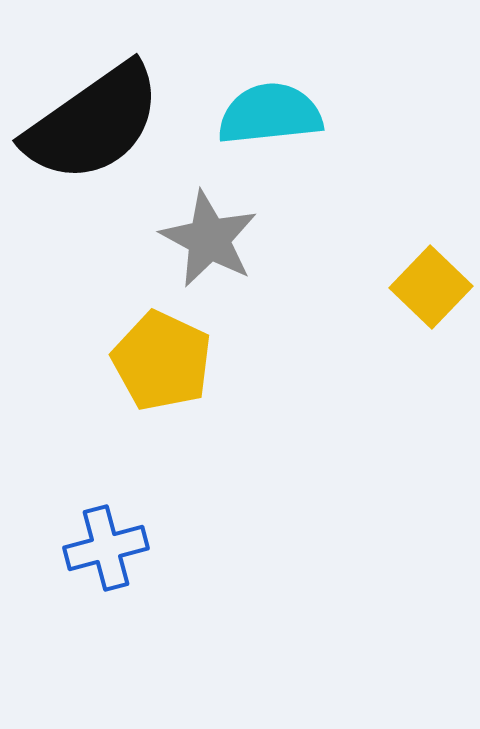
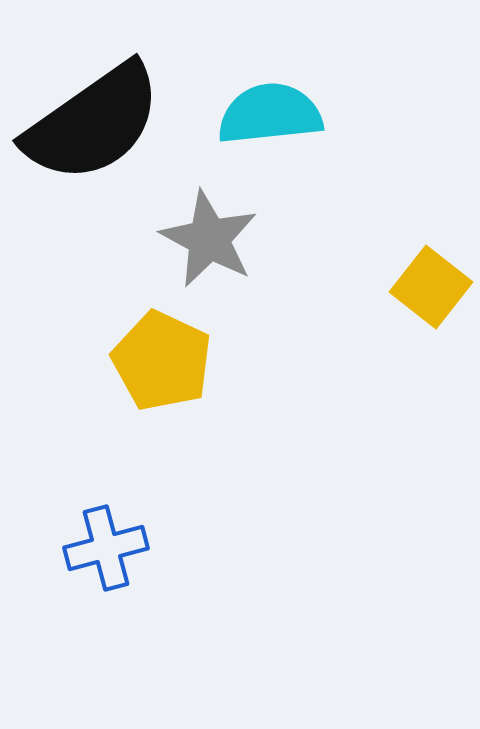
yellow square: rotated 6 degrees counterclockwise
